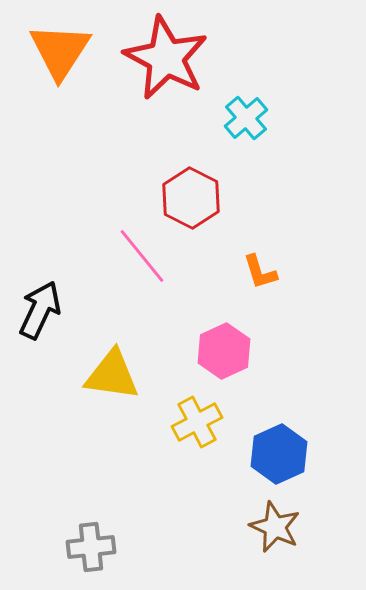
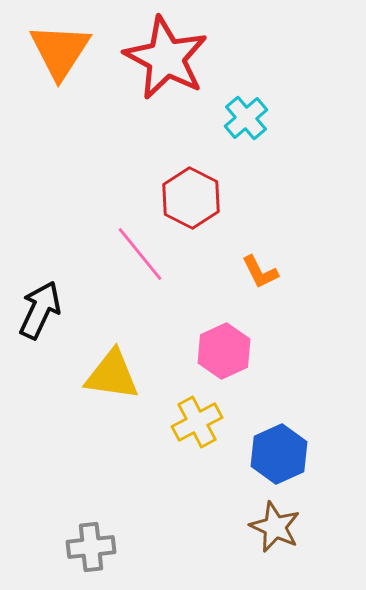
pink line: moved 2 px left, 2 px up
orange L-shape: rotated 9 degrees counterclockwise
